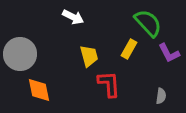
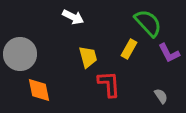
yellow trapezoid: moved 1 px left, 1 px down
gray semicircle: rotated 42 degrees counterclockwise
